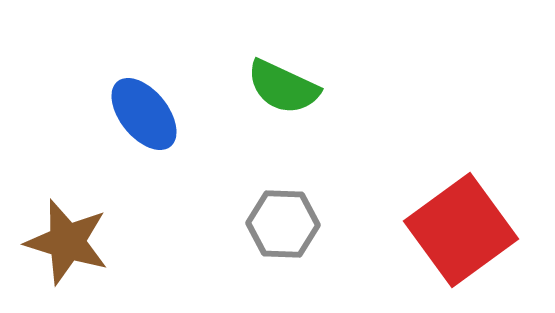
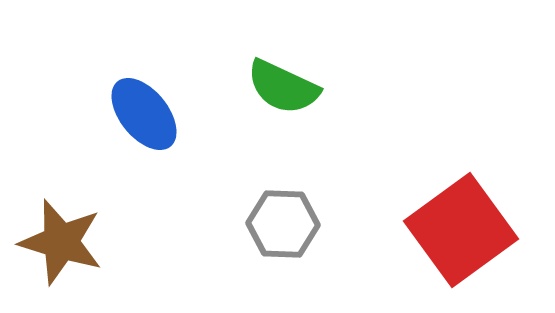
brown star: moved 6 px left
